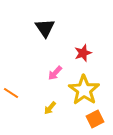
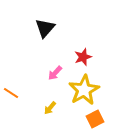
black triangle: rotated 15 degrees clockwise
red star: moved 4 px down
yellow star: rotated 8 degrees clockwise
